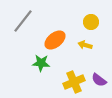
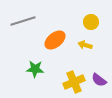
gray line: rotated 35 degrees clockwise
green star: moved 6 px left, 6 px down
